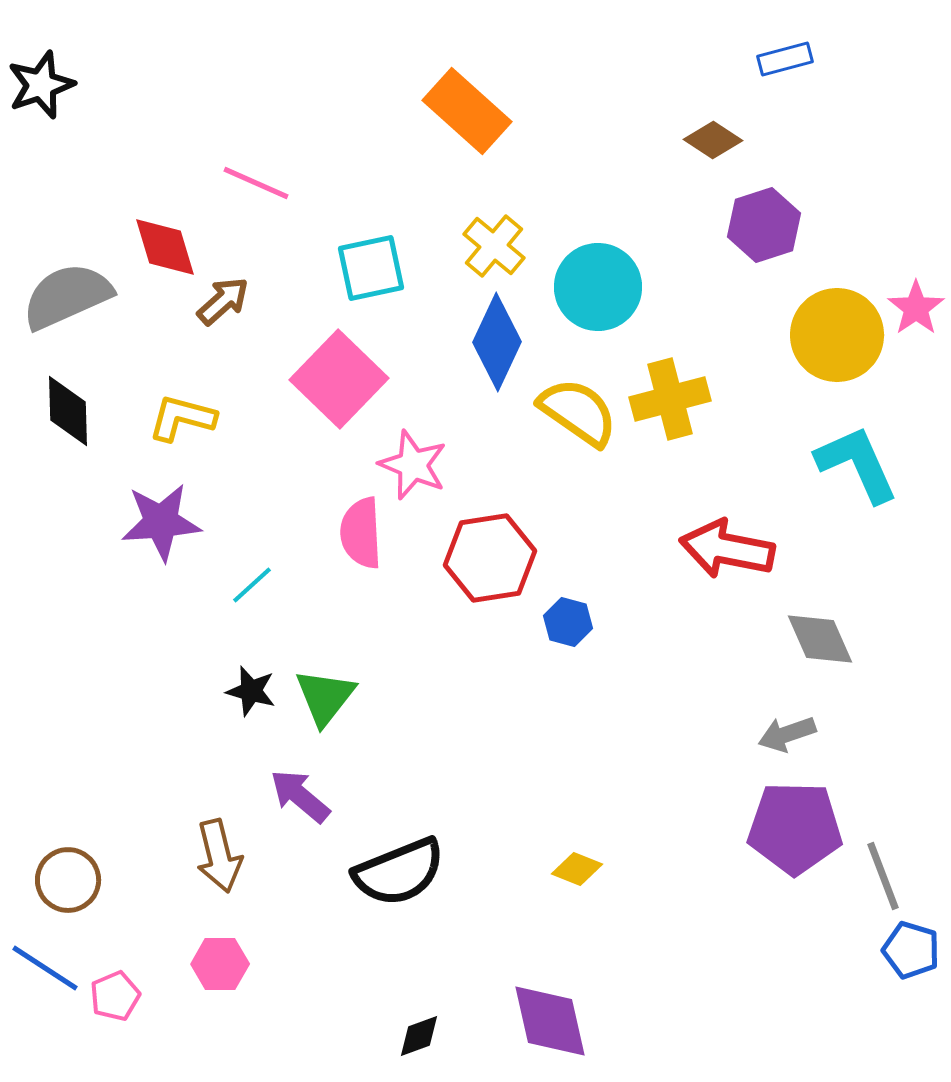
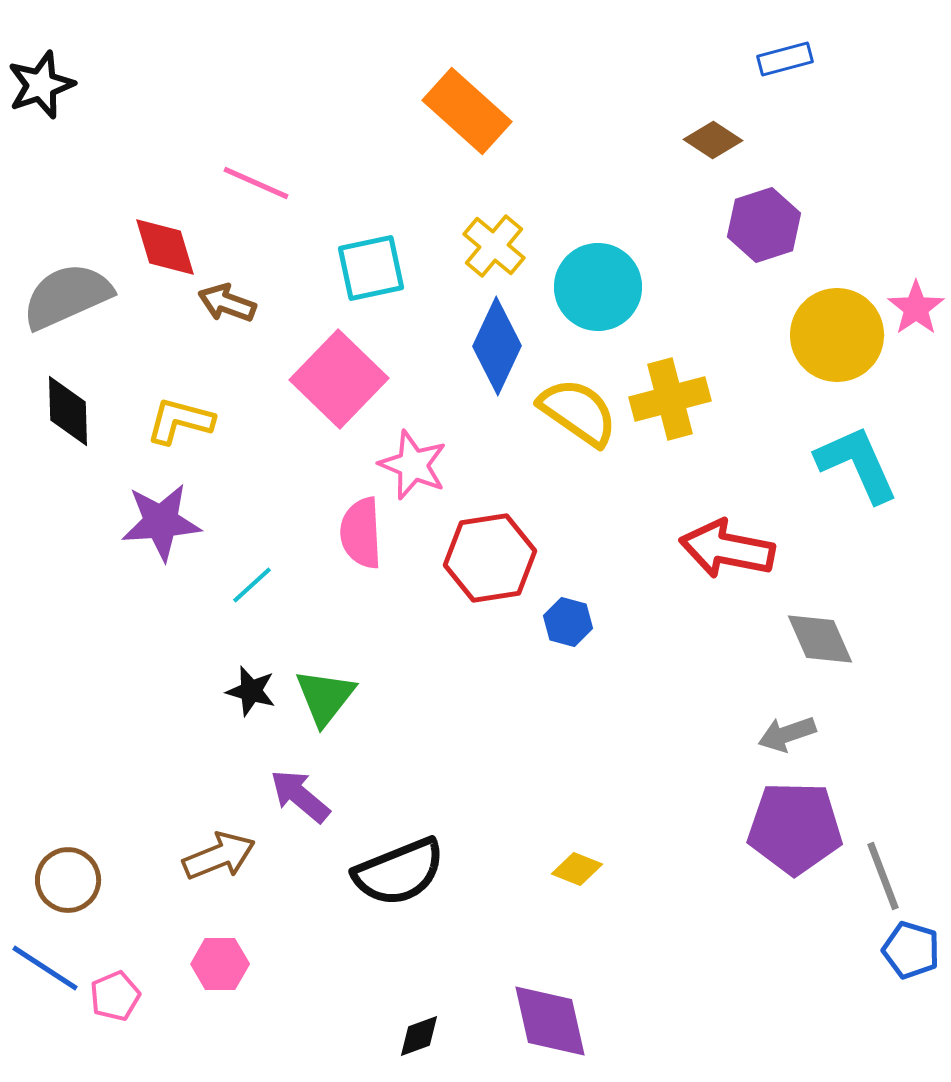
brown arrow at (223, 301): moved 4 px right, 2 px down; rotated 118 degrees counterclockwise
blue diamond at (497, 342): moved 4 px down
yellow L-shape at (182, 418): moved 2 px left, 3 px down
brown arrow at (219, 856): rotated 98 degrees counterclockwise
